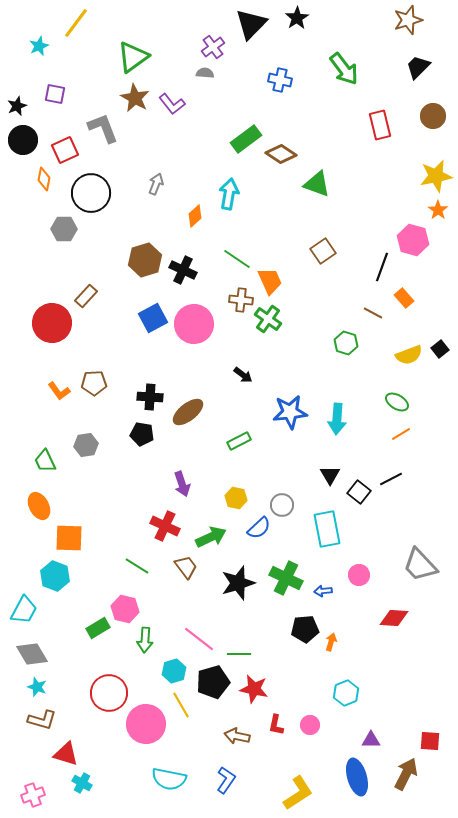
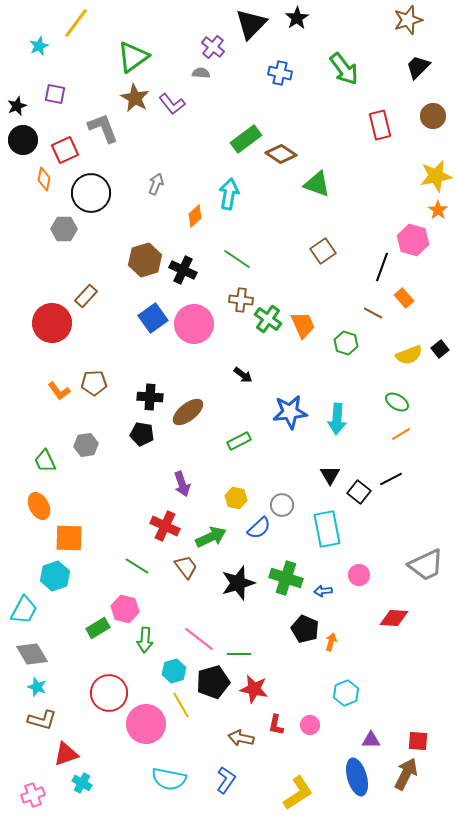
purple cross at (213, 47): rotated 15 degrees counterclockwise
gray semicircle at (205, 73): moved 4 px left
blue cross at (280, 80): moved 7 px up
orange trapezoid at (270, 281): moved 33 px right, 44 px down
blue square at (153, 318): rotated 8 degrees counterclockwise
gray trapezoid at (420, 565): moved 6 px right; rotated 72 degrees counterclockwise
cyan hexagon at (55, 576): rotated 20 degrees clockwise
green cross at (286, 578): rotated 8 degrees counterclockwise
black pentagon at (305, 629): rotated 28 degrees clockwise
brown arrow at (237, 736): moved 4 px right, 2 px down
red square at (430, 741): moved 12 px left
red triangle at (66, 754): rotated 36 degrees counterclockwise
